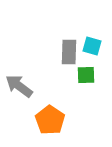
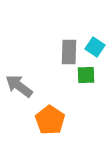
cyan square: moved 3 px right, 1 px down; rotated 18 degrees clockwise
